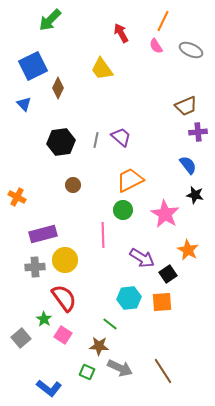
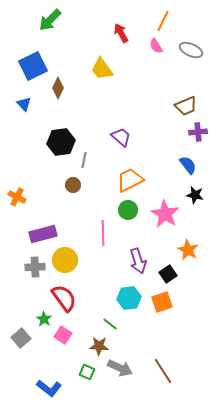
gray line: moved 12 px left, 20 px down
green circle: moved 5 px right
pink line: moved 2 px up
purple arrow: moved 4 px left, 3 px down; rotated 40 degrees clockwise
orange square: rotated 15 degrees counterclockwise
